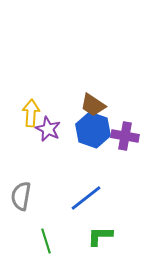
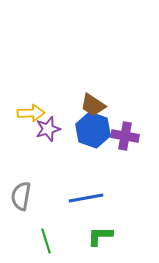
yellow arrow: rotated 84 degrees clockwise
purple star: rotated 30 degrees clockwise
blue line: rotated 28 degrees clockwise
